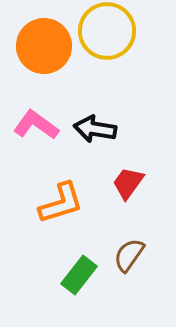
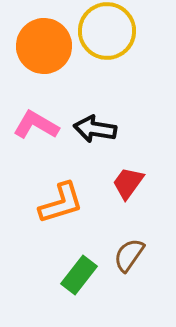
pink L-shape: rotated 6 degrees counterclockwise
